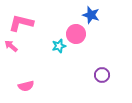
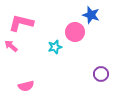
pink circle: moved 1 px left, 2 px up
cyan star: moved 4 px left, 1 px down
purple circle: moved 1 px left, 1 px up
